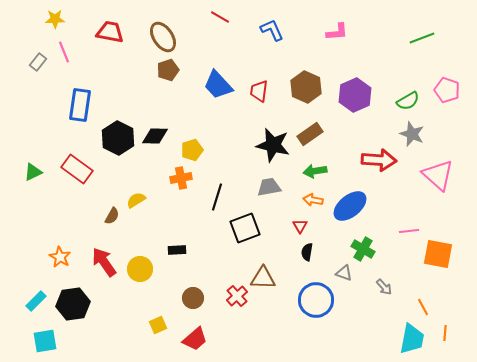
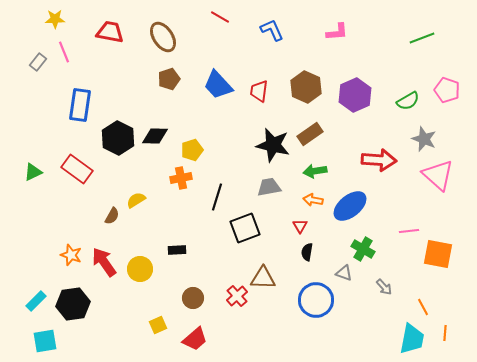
brown pentagon at (168, 70): moved 1 px right, 9 px down
gray star at (412, 134): moved 12 px right, 5 px down
orange star at (60, 257): moved 11 px right, 2 px up; rotated 10 degrees counterclockwise
